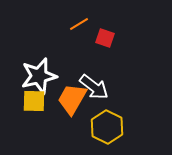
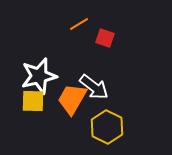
yellow square: moved 1 px left
